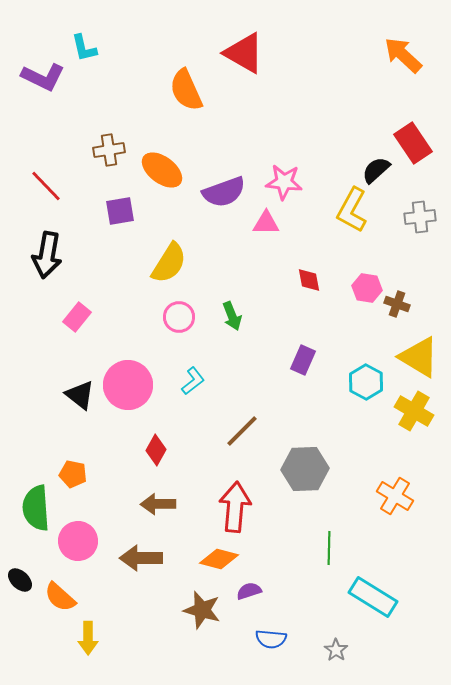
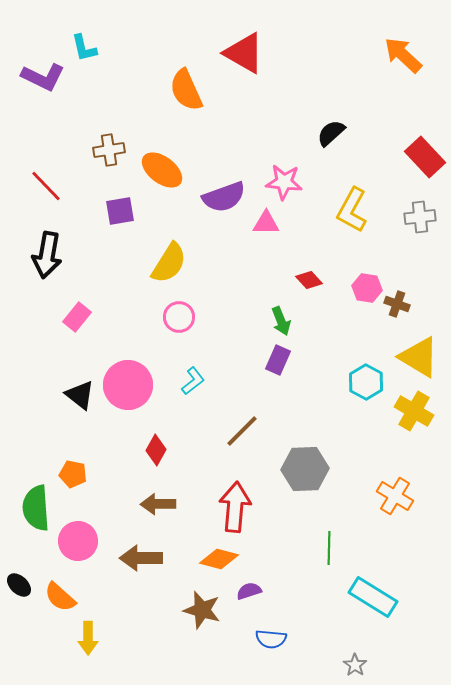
red rectangle at (413, 143): moved 12 px right, 14 px down; rotated 9 degrees counterclockwise
black semicircle at (376, 170): moved 45 px left, 37 px up
purple semicircle at (224, 192): moved 5 px down
red diamond at (309, 280): rotated 32 degrees counterclockwise
green arrow at (232, 316): moved 49 px right, 5 px down
purple rectangle at (303, 360): moved 25 px left
black ellipse at (20, 580): moved 1 px left, 5 px down
gray star at (336, 650): moved 19 px right, 15 px down
